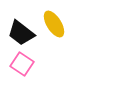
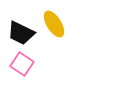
black trapezoid: rotated 12 degrees counterclockwise
